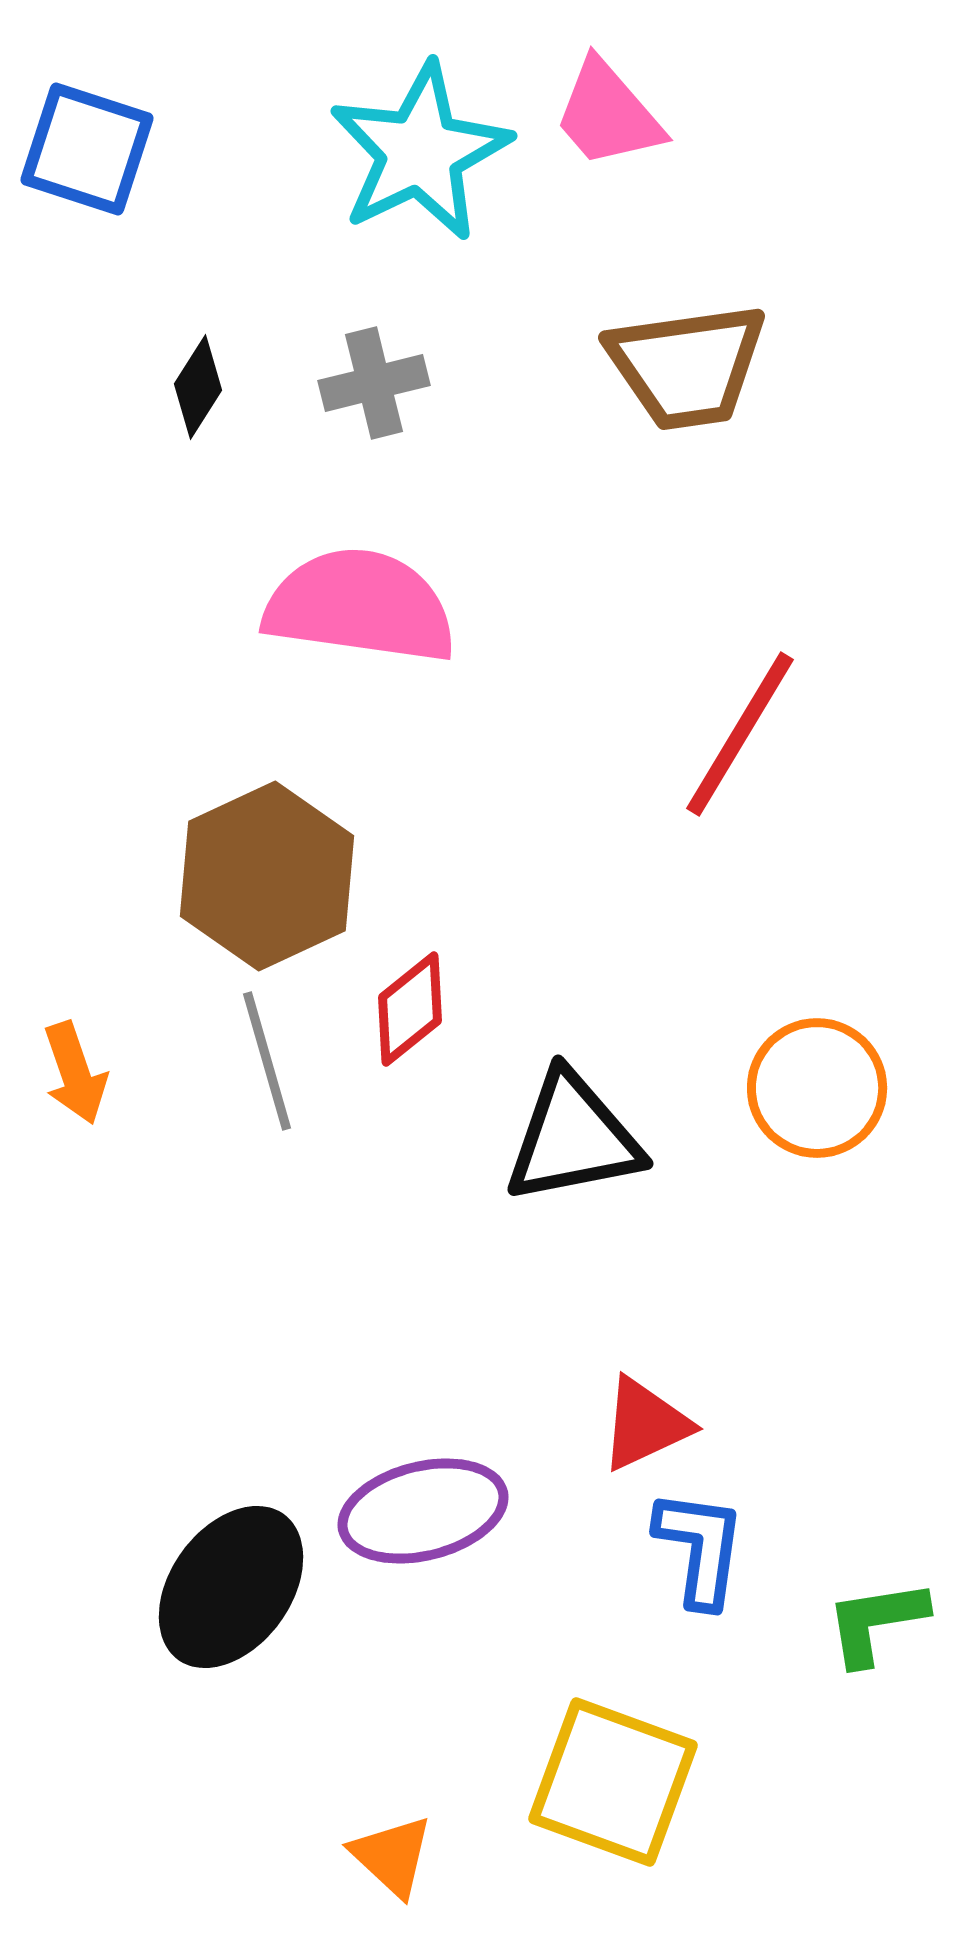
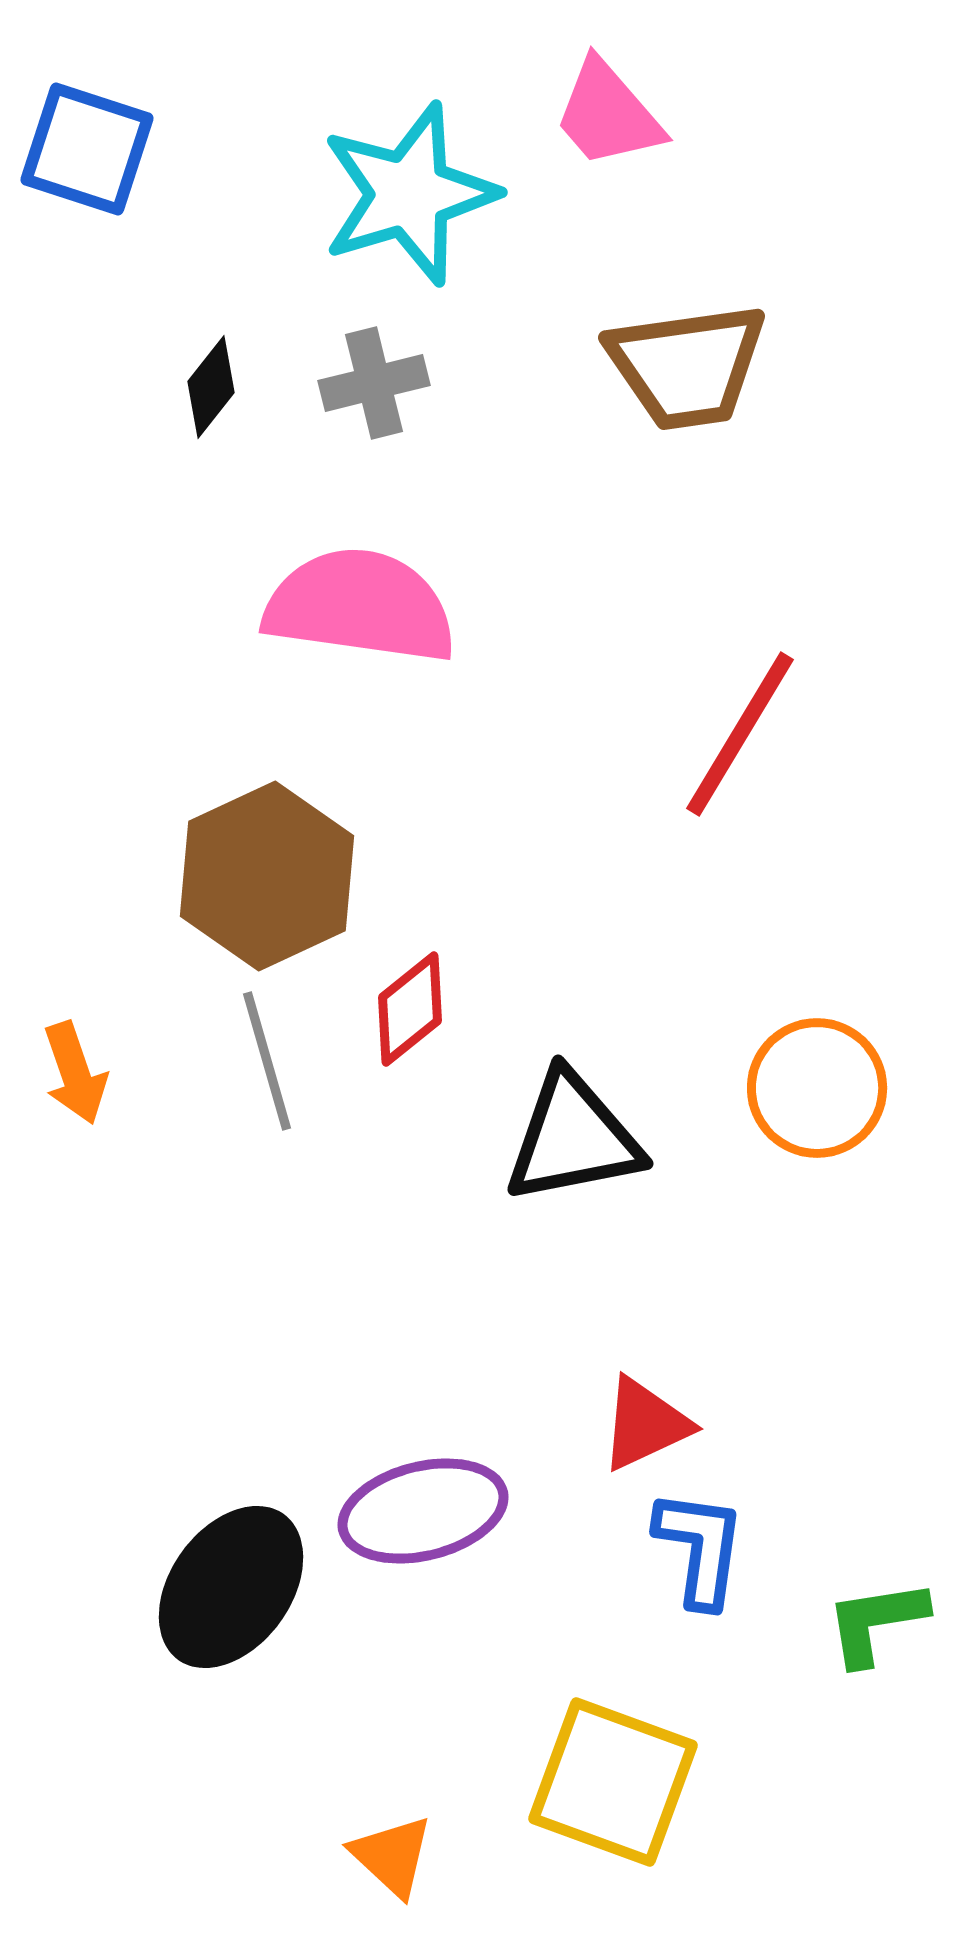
cyan star: moved 11 px left, 42 px down; rotated 9 degrees clockwise
black diamond: moved 13 px right; rotated 6 degrees clockwise
